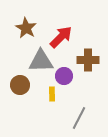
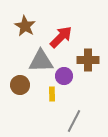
brown star: moved 1 px left, 2 px up
gray line: moved 5 px left, 3 px down
